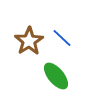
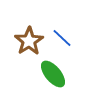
green ellipse: moved 3 px left, 2 px up
